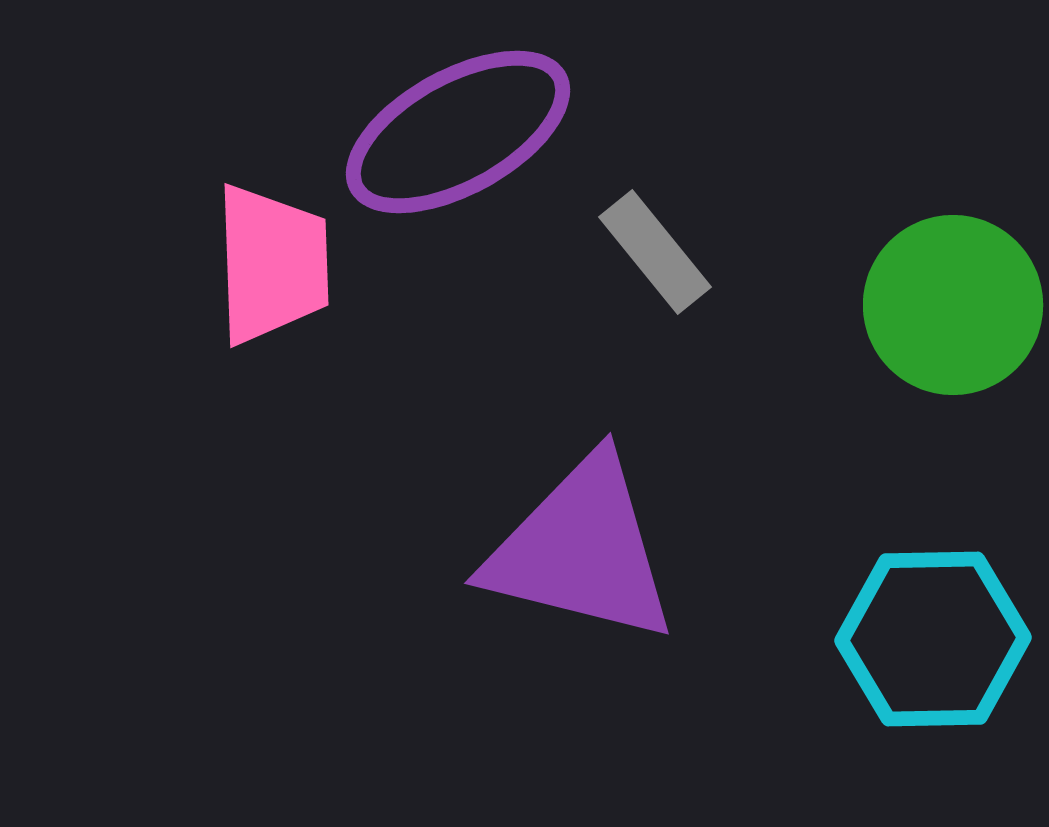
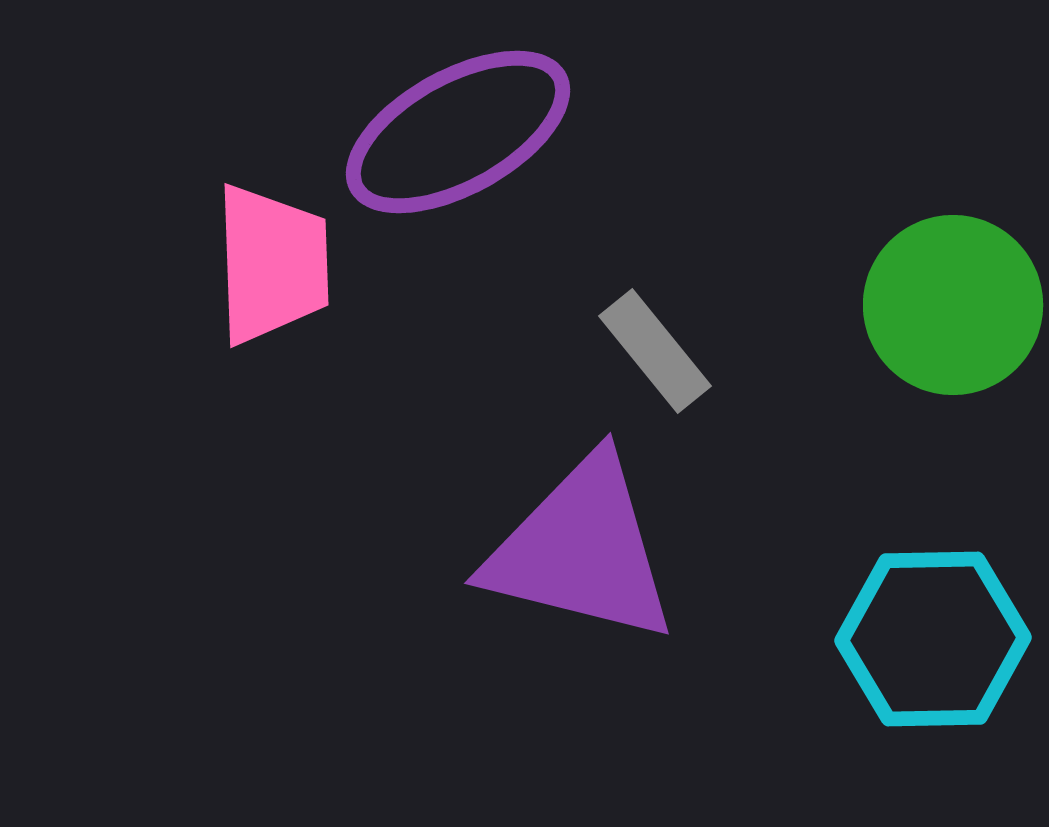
gray rectangle: moved 99 px down
